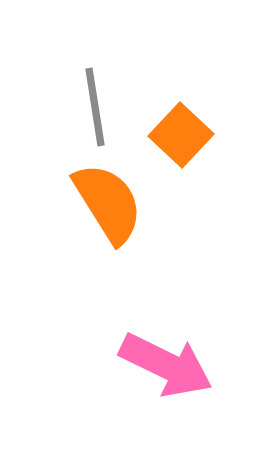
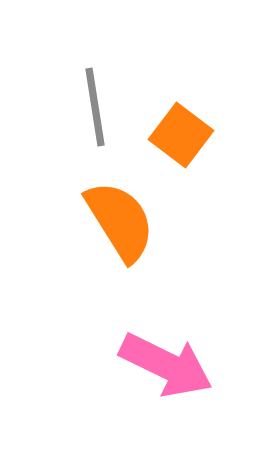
orange square: rotated 6 degrees counterclockwise
orange semicircle: moved 12 px right, 18 px down
